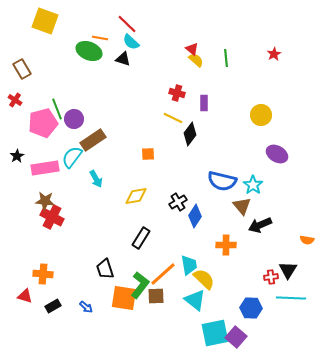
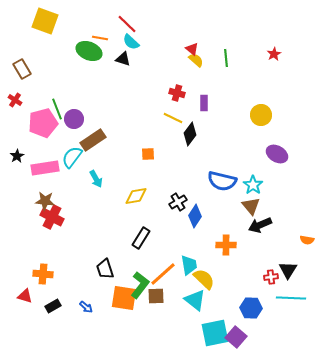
brown triangle at (242, 206): moved 9 px right
